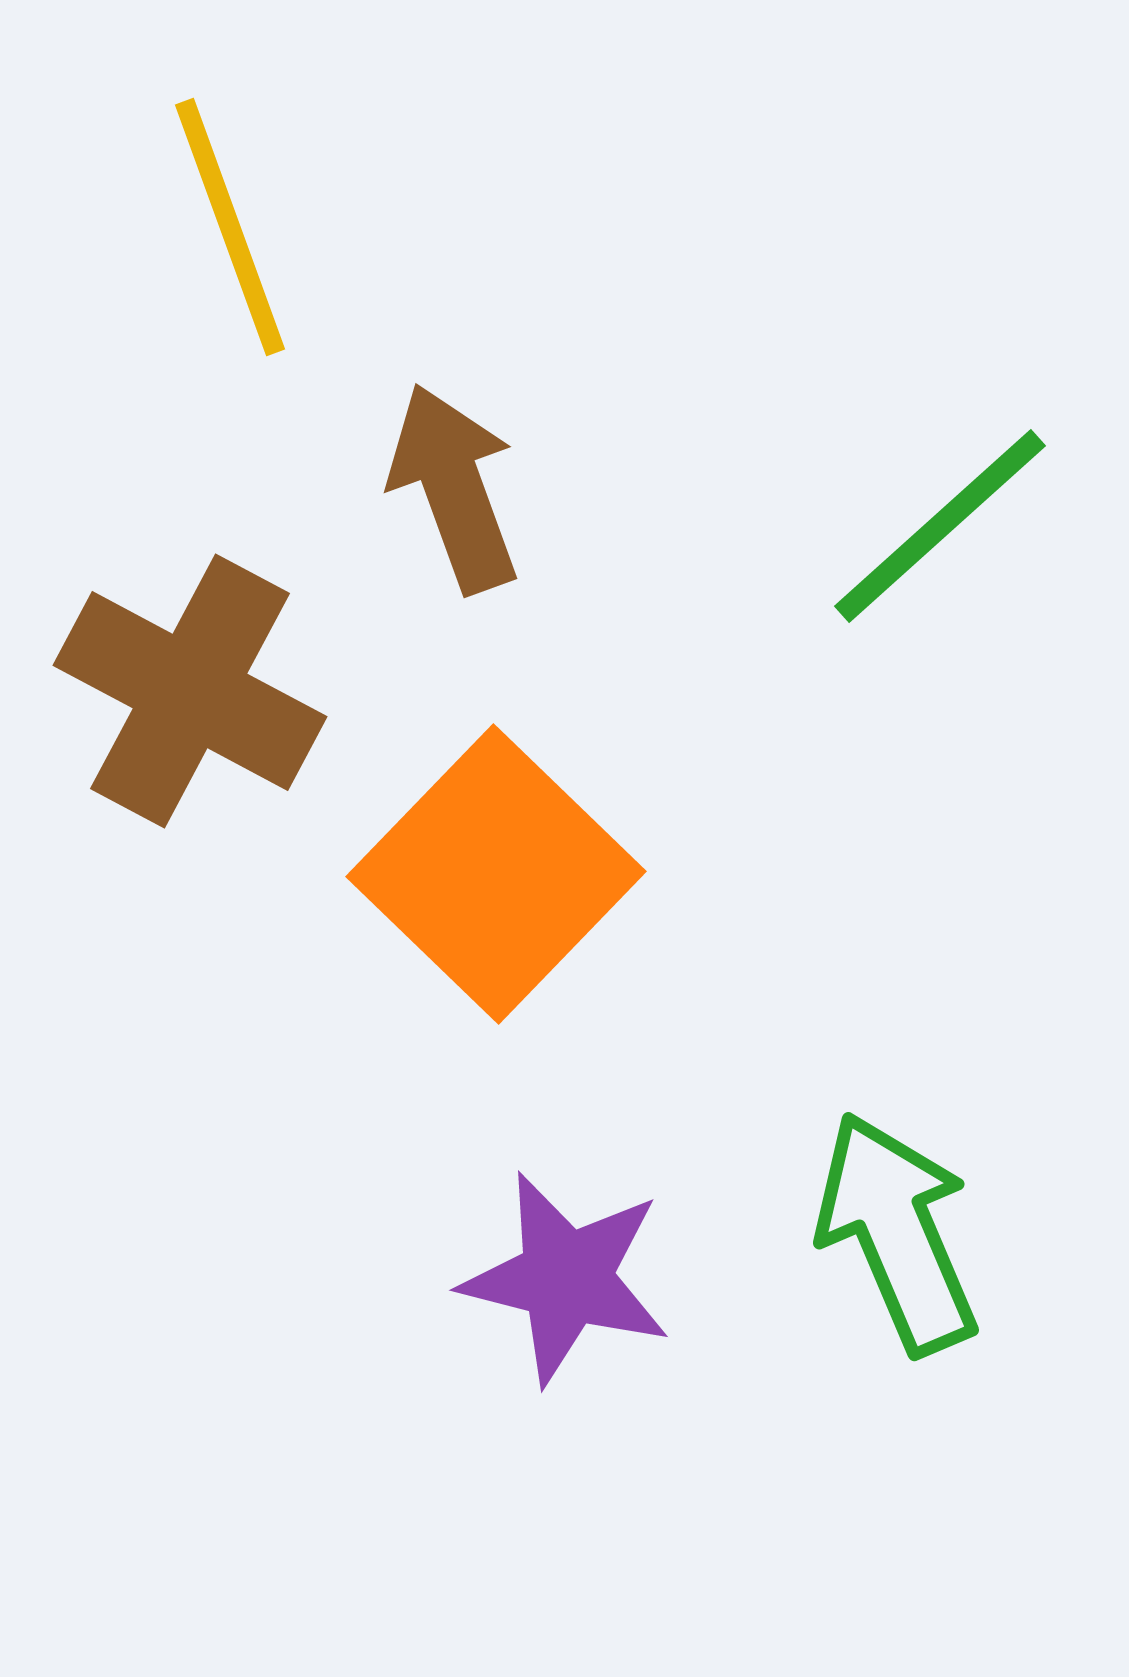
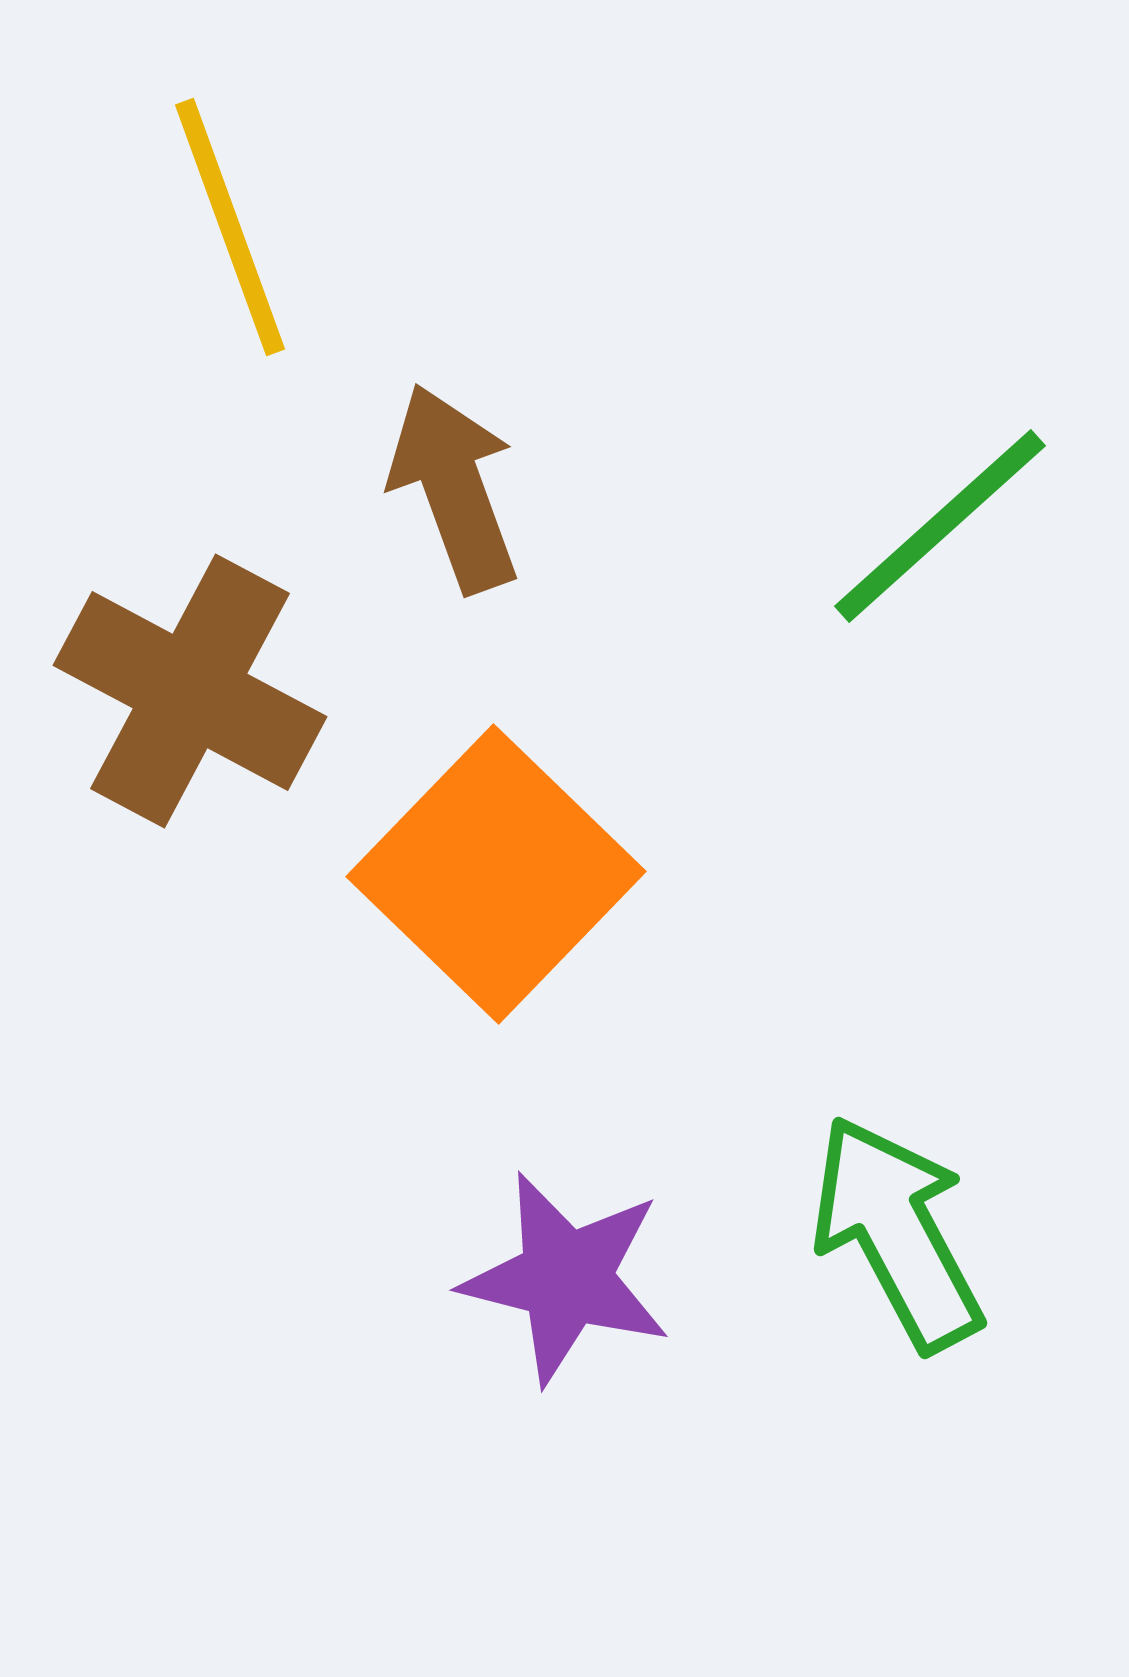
green arrow: rotated 5 degrees counterclockwise
